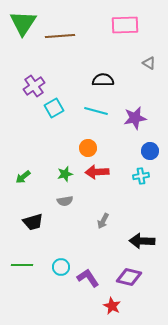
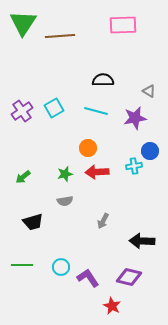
pink rectangle: moved 2 px left
gray triangle: moved 28 px down
purple cross: moved 12 px left, 25 px down
cyan cross: moved 7 px left, 10 px up
